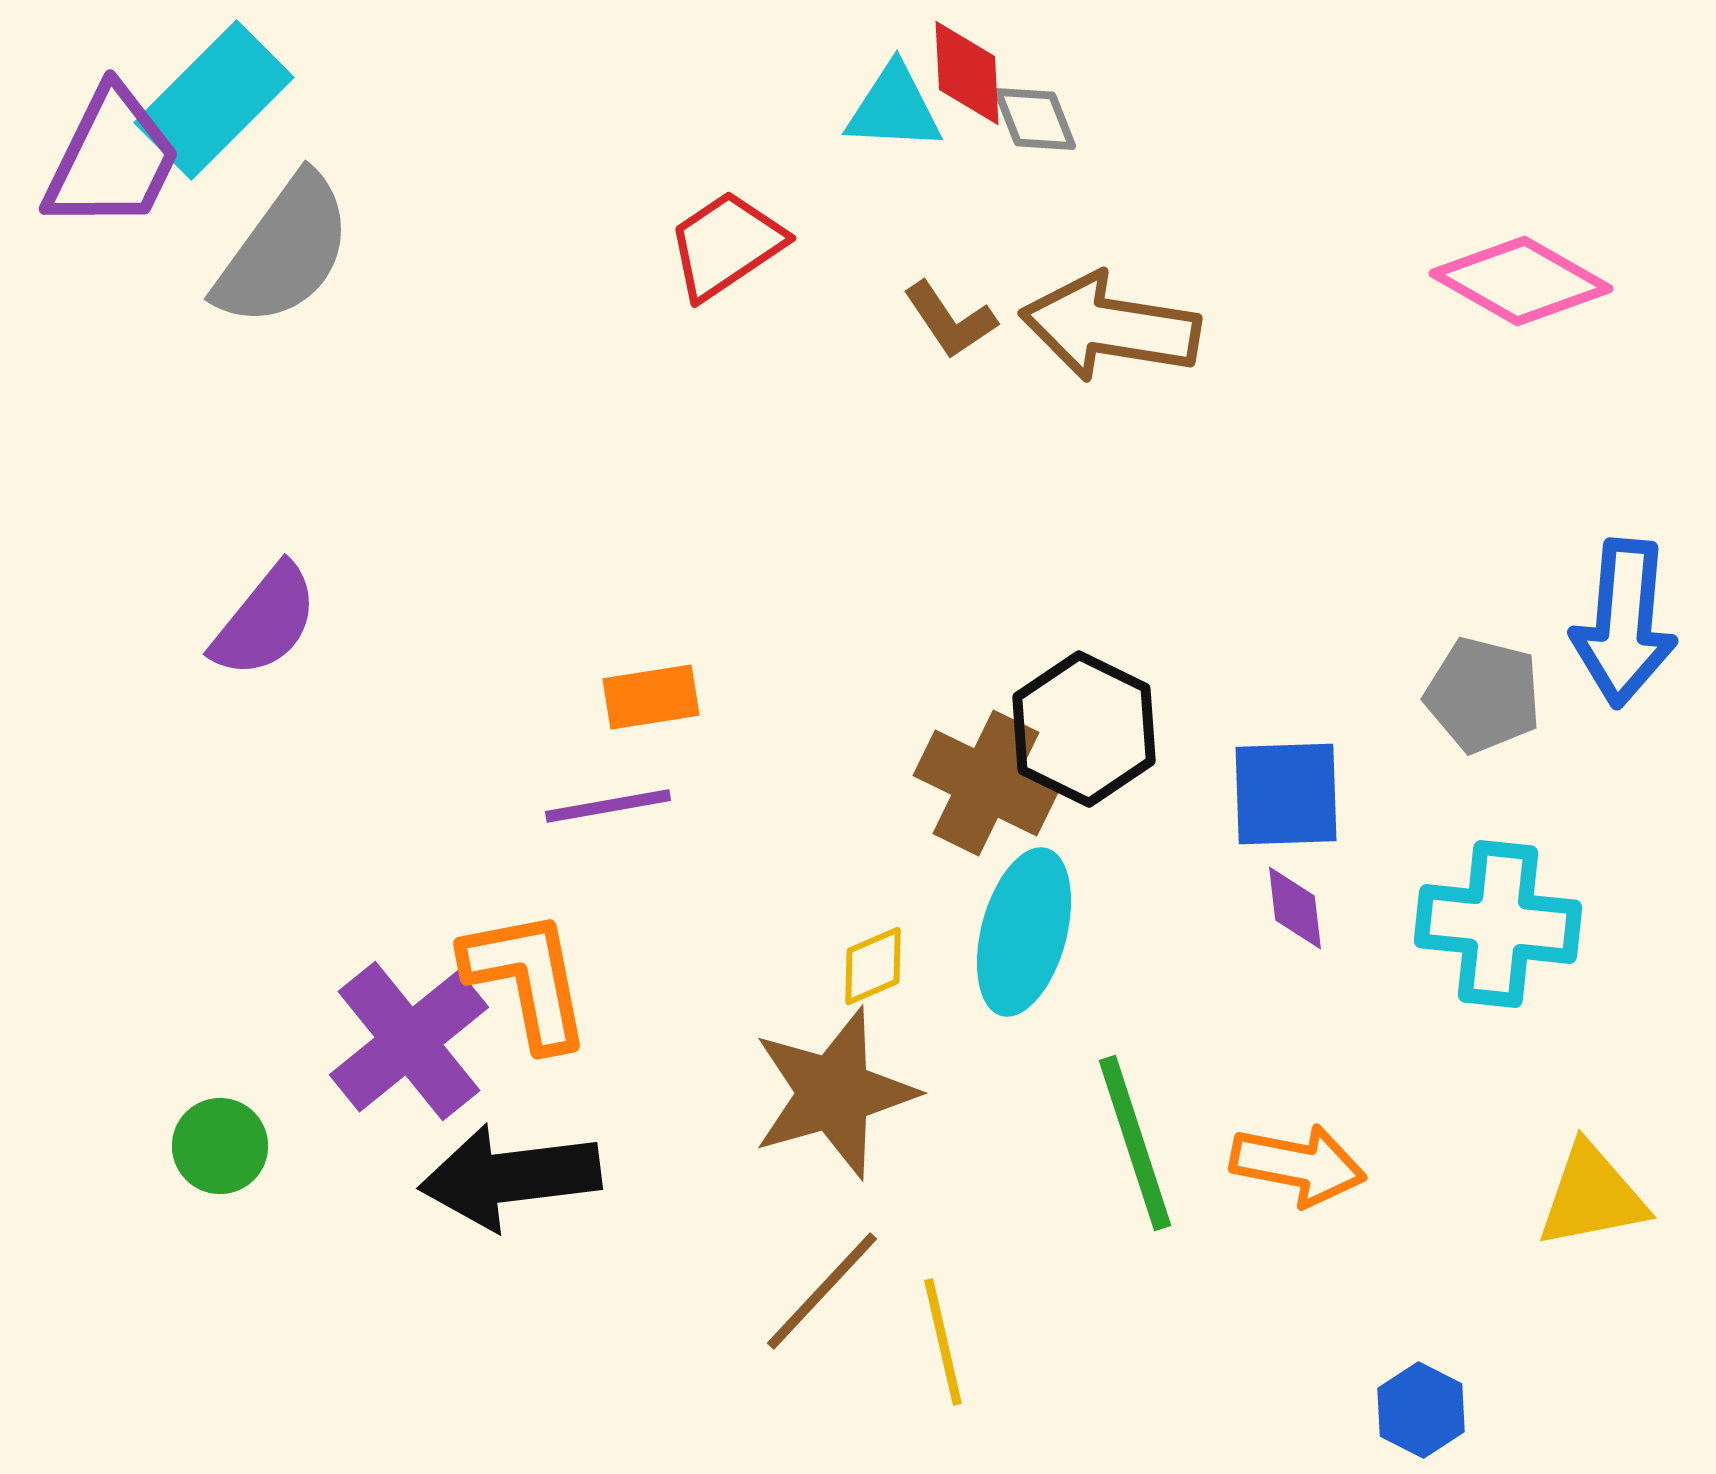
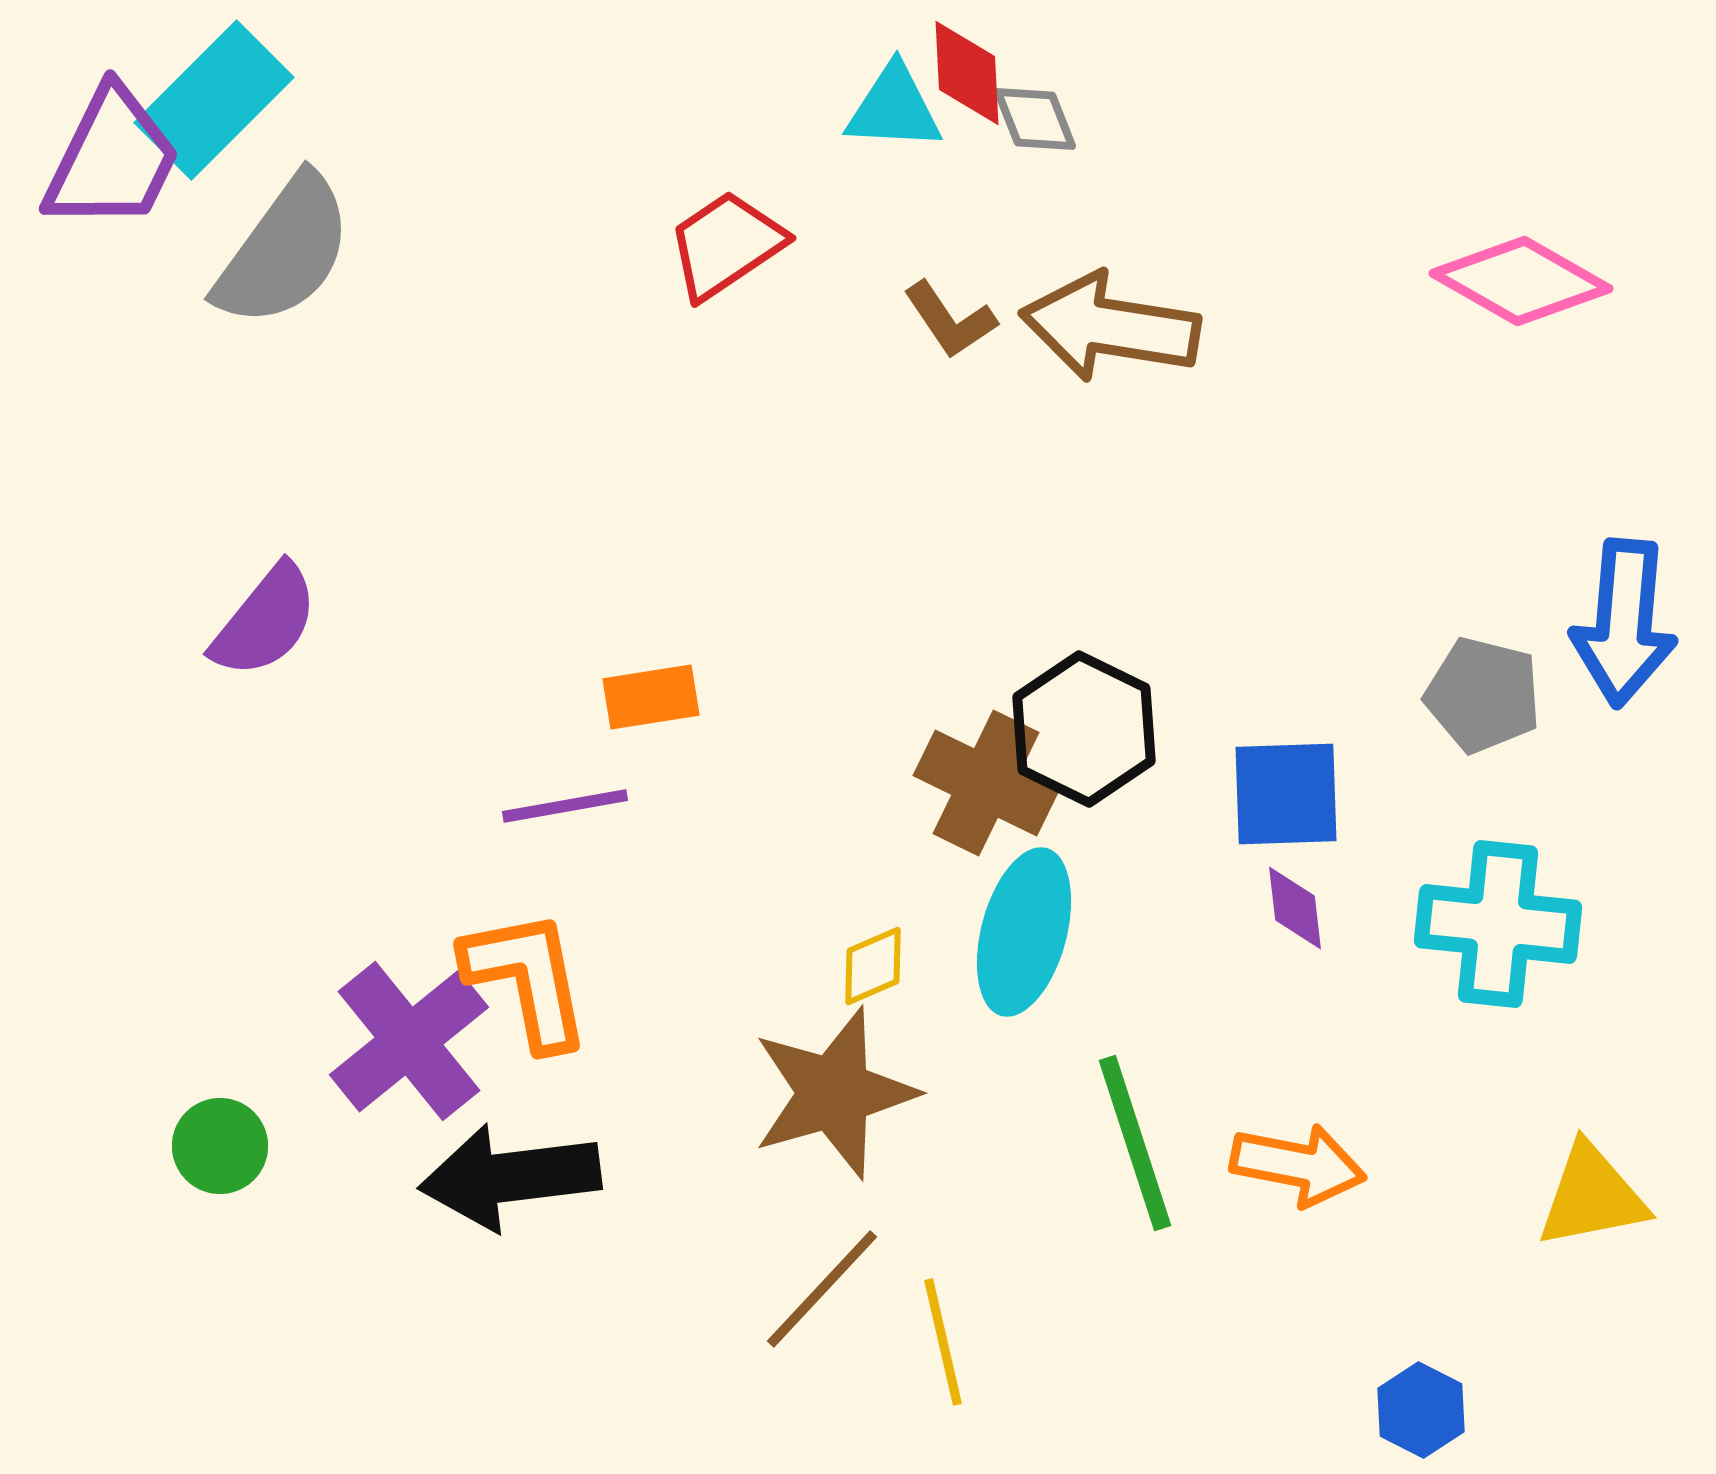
purple line: moved 43 px left
brown line: moved 2 px up
